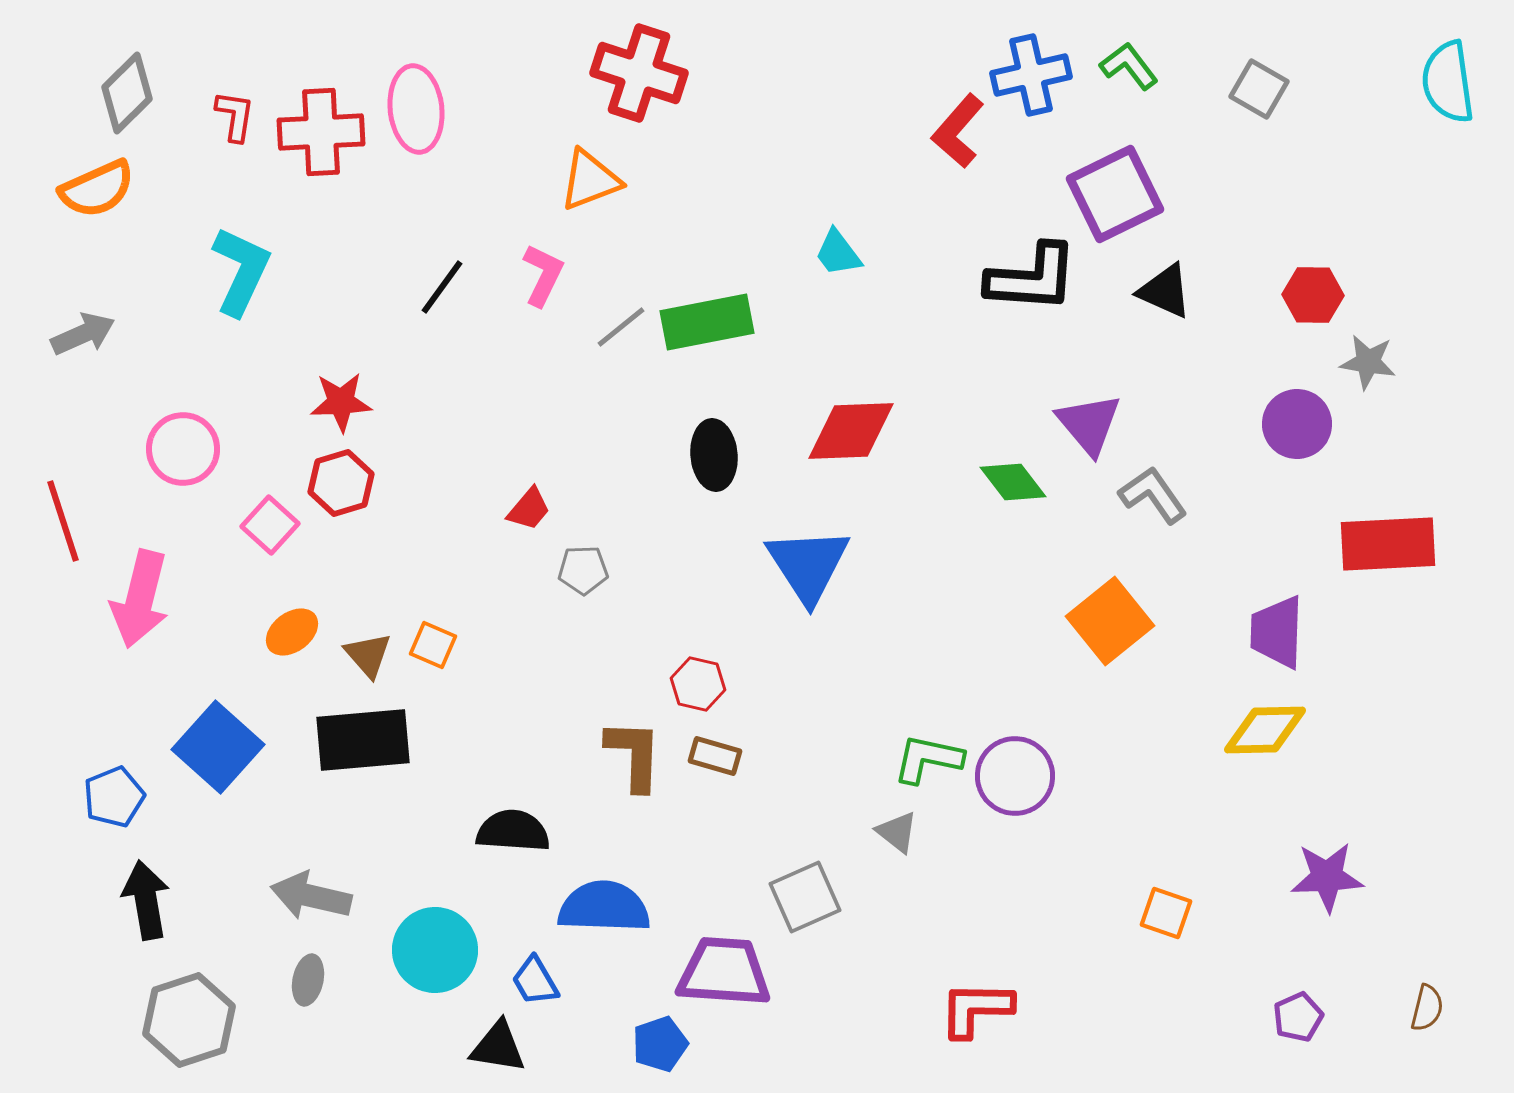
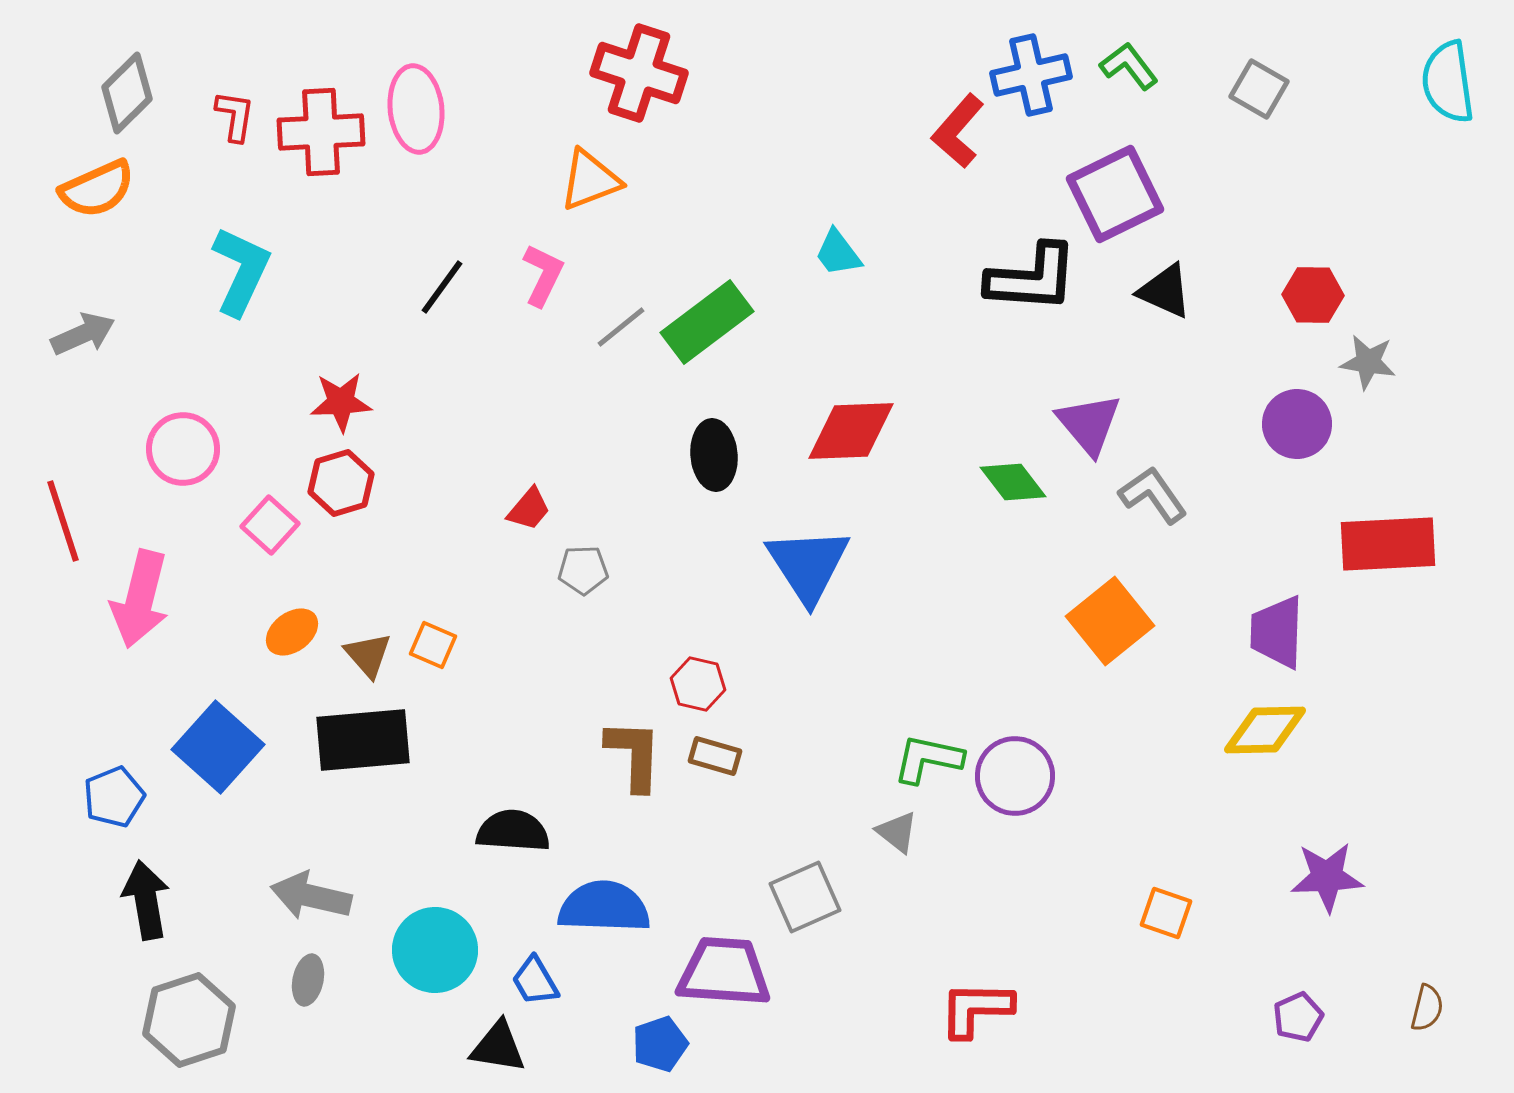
green rectangle at (707, 322): rotated 26 degrees counterclockwise
